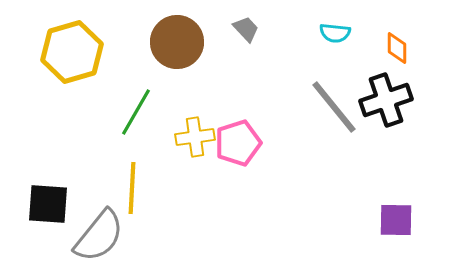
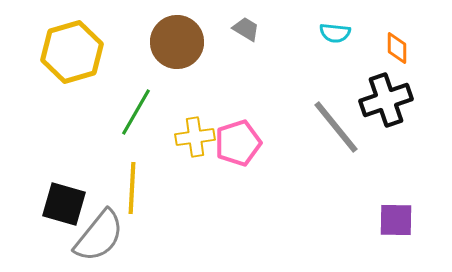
gray trapezoid: rotated 16 degrees counterclockwise
gray line: moved 2 px right, 20 px down
black square: moved 16 px right; rotated 12 degrees clockwise
